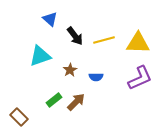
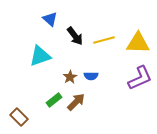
brown star: moved 7 px down
blue semicircle: moved 5 px left, 1 px up
